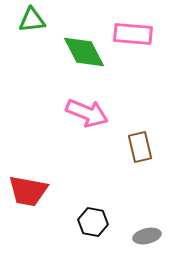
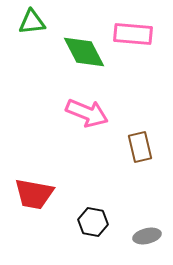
green triangle: moved 2 px down
red trapezoid: moved 6 px right, 3 px down
